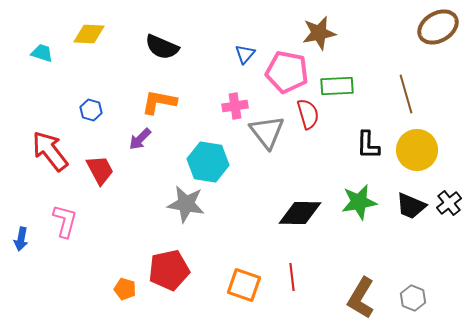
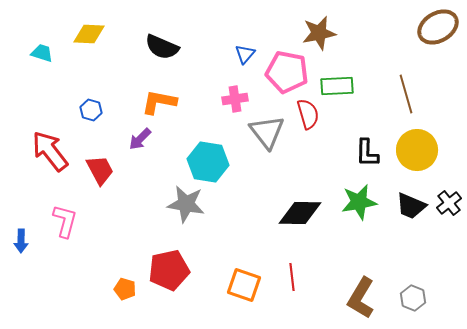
pink cross: moved 7 px up
black L-shape: moved 1 px left, 8 px down
blue arrow: moved 2 px down; rotated 10 degrees counterclockwise
